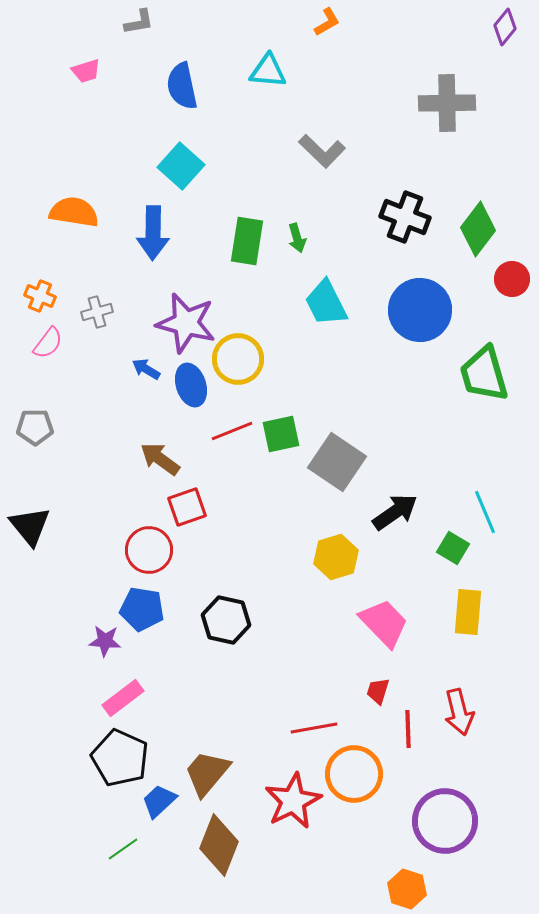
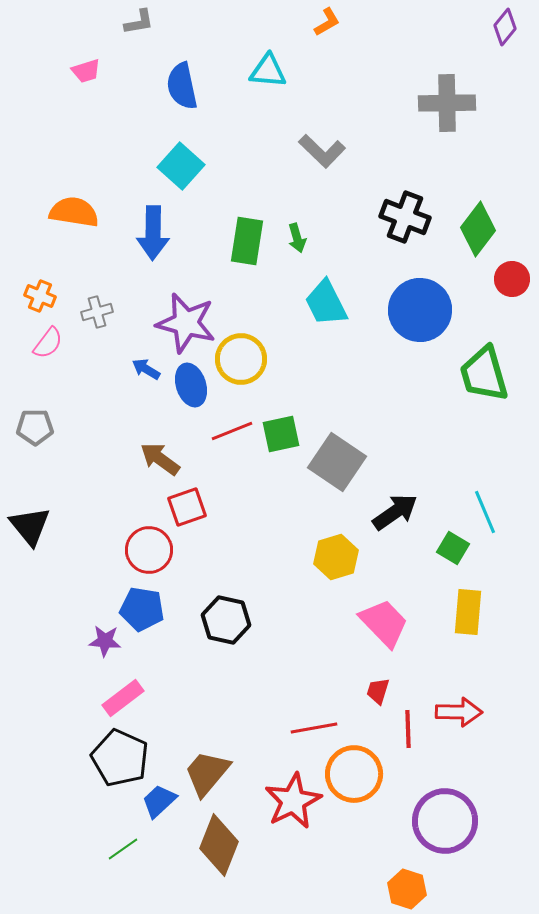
yellow circle at (238, 359): moved 3 px right
red arrow at (459, 712): rotated 75 degrees counterclockwise
